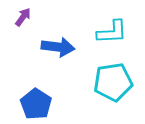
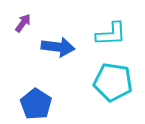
purple arrow: moved 6 px down
cyan L-shape: moved 1 px left, 2 px down
cyan pentagon: rotated 18 degrees clockwise
